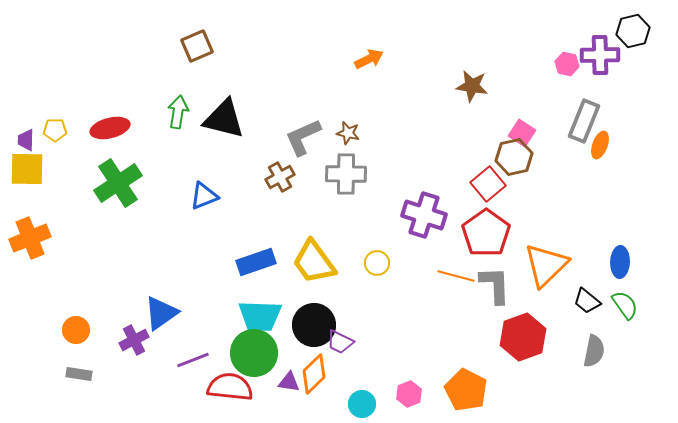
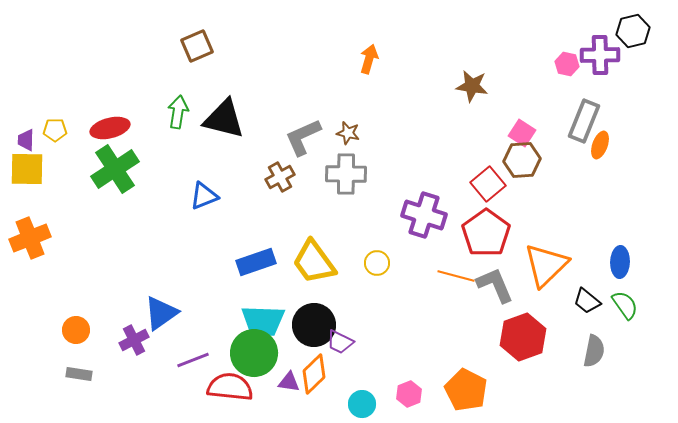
orange arrow at (369, 59): rotated 48 degrees counterclockwise
brown hexagon at (514, 157): moved 8 px right, 3 px down; rotated 9 degrees clockwise
green cross at (118, 183): moved 3 px left, 14 px up
gray L-shape at (495, 285): rotated 21 degrees counterclockwise
cyan trapezoid at (260, 316): moved 3 px right, 5 px down
